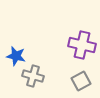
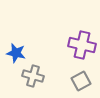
blue star: moved 3 px up
